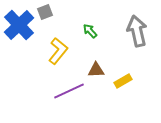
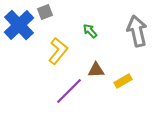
purple line: rotated 20 degrees counterclockwise
